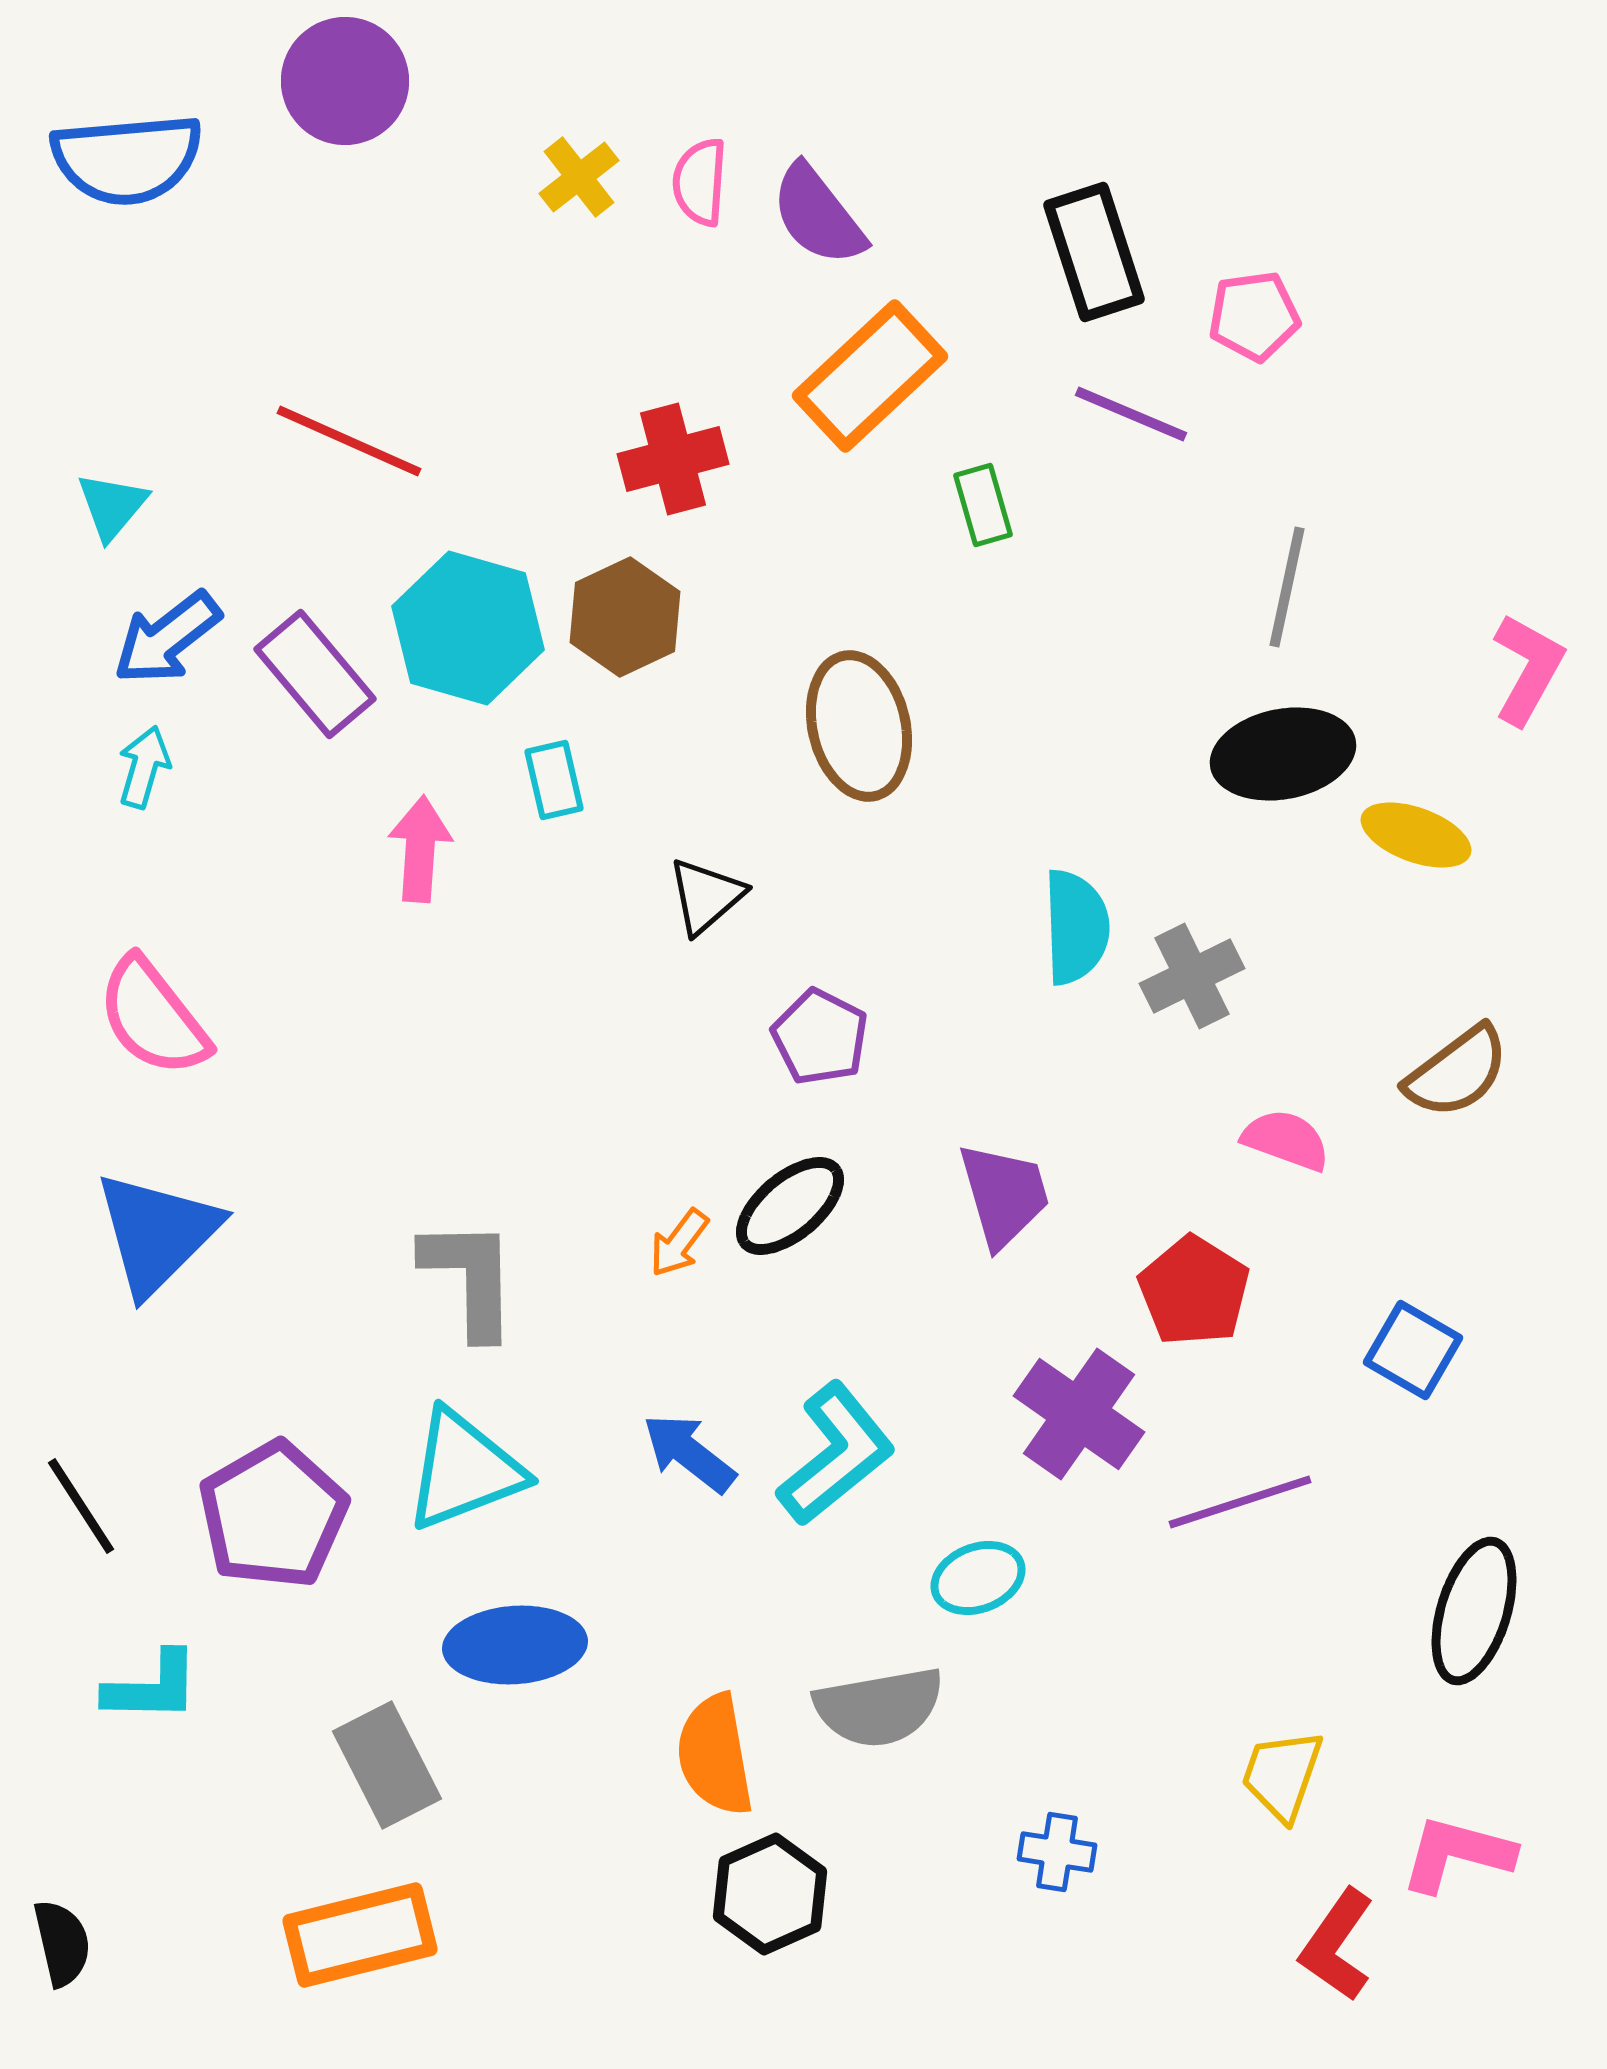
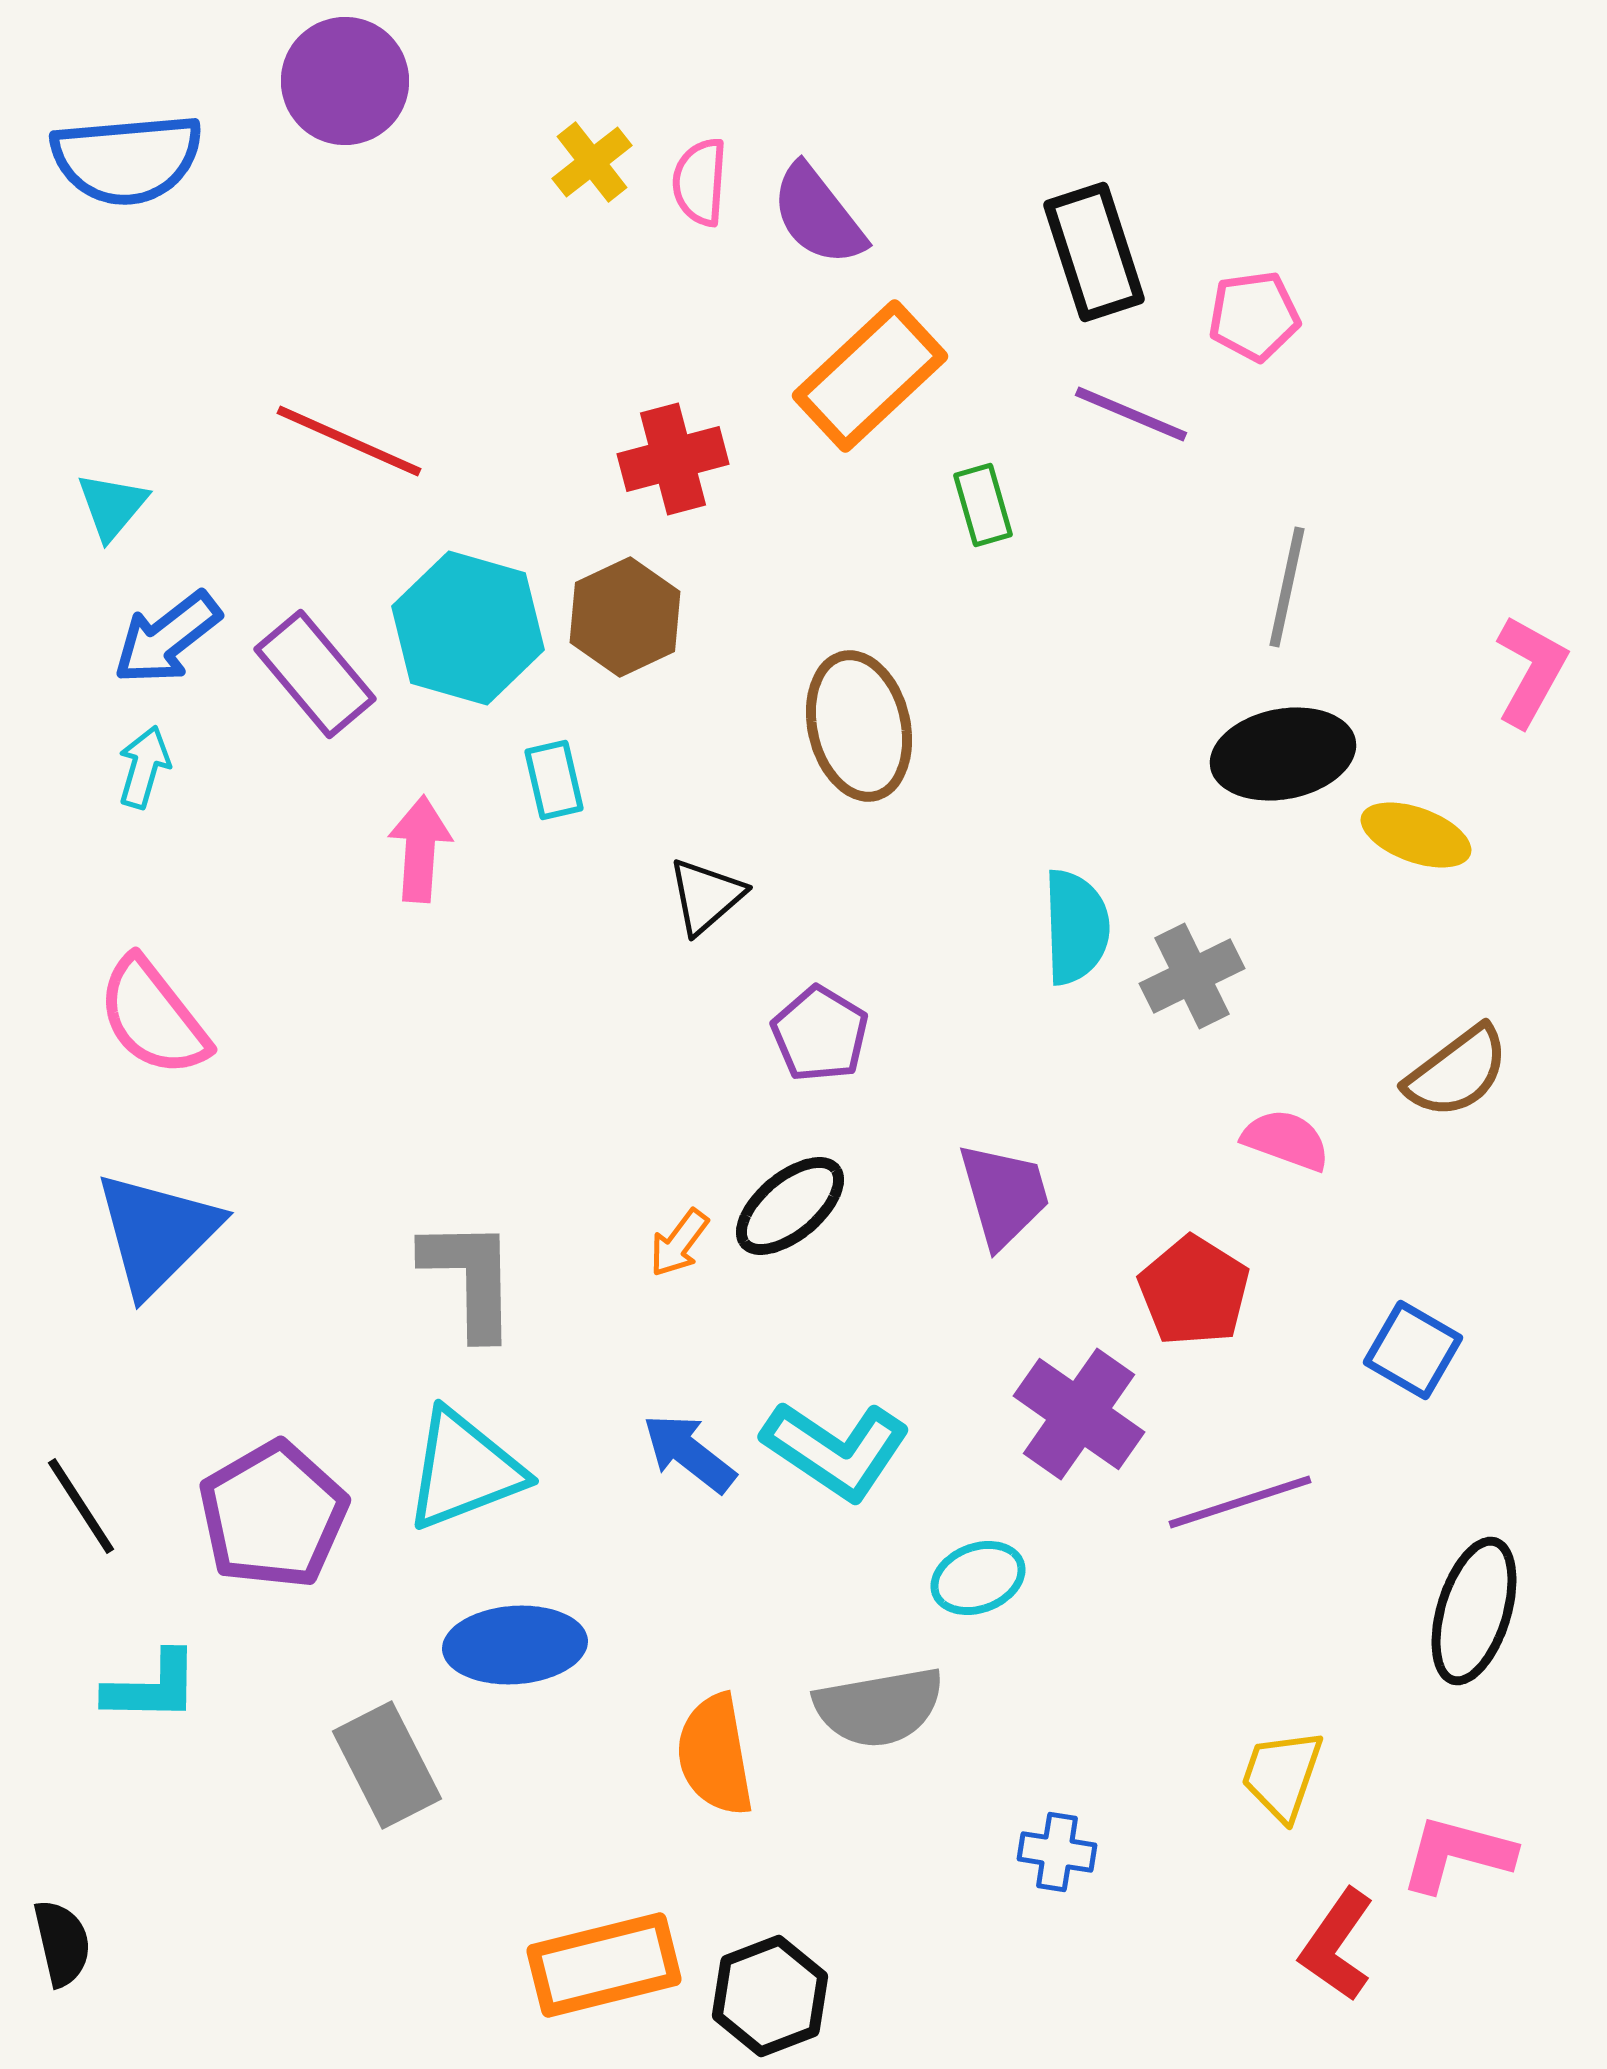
yellow cross at (579, 177): moved 13 px right, 15 px up
pink L-shape at (1528, 669): moved 3 px right, 2 px down
purple pentagon at (820, 1037): moved 3 px up; rotated 4 degrees clockwise
cyan L-shape at (836, 1454): moved 4 px up; rotated 73 degrees clockwise
black hexagon at (770, 1894): moved 102 px down; rotated 3 degrees clockwise
orange rectangle at (360, 1935): moved 244 px right, 30 px down
